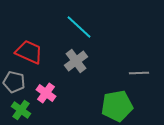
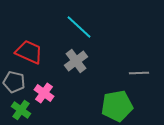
pink cross: moved 2 px left
